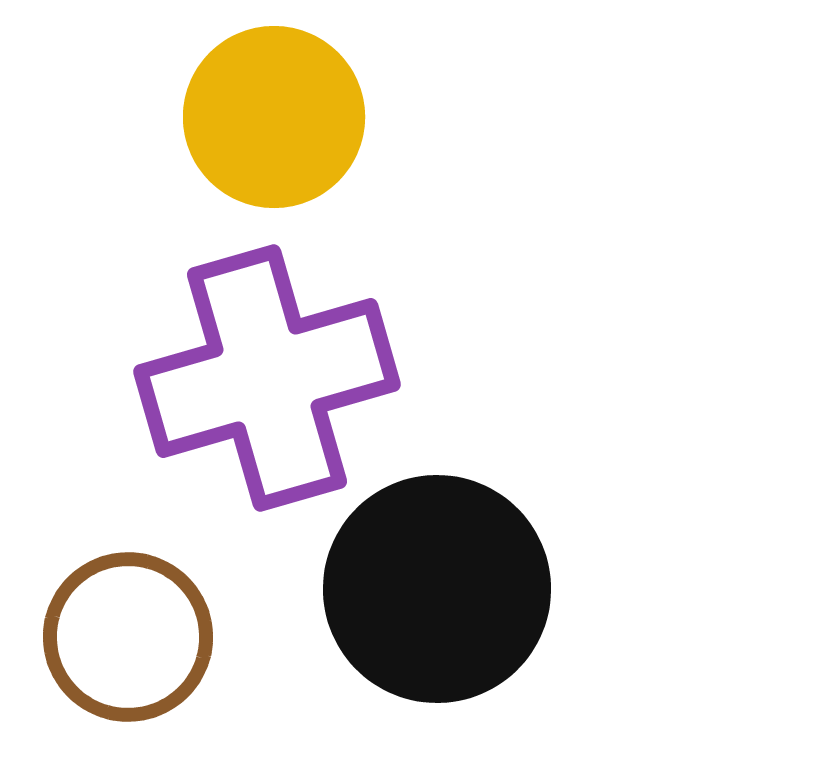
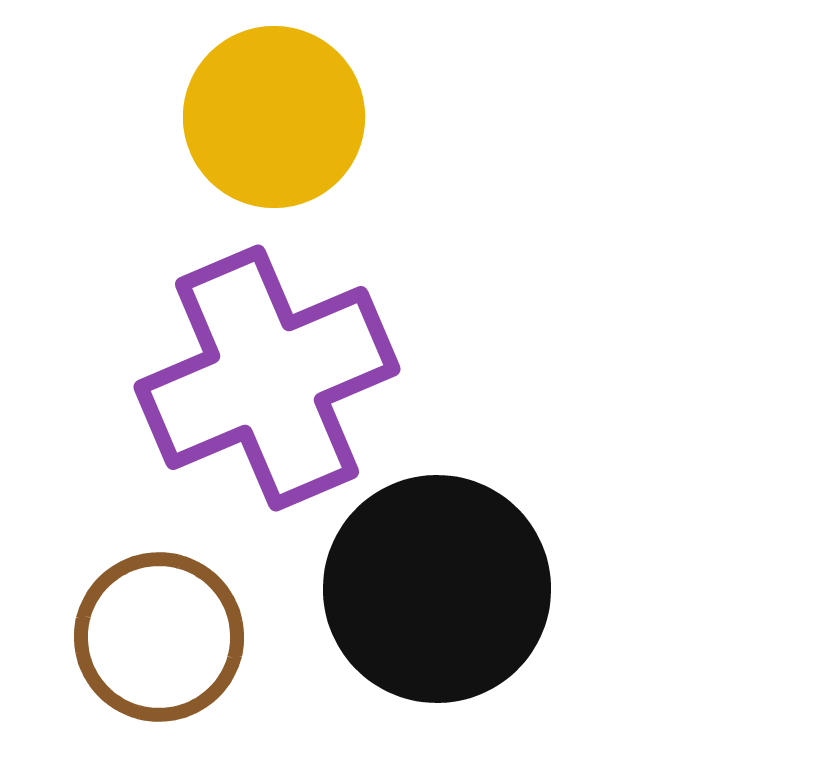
purple cross: rotated 7 degrees counterclockwise
brown circle: moved 31 px right
